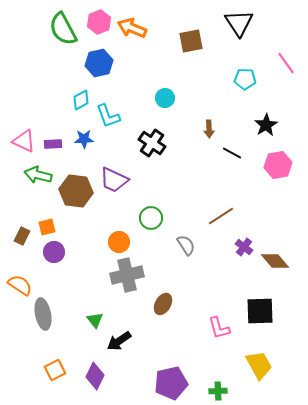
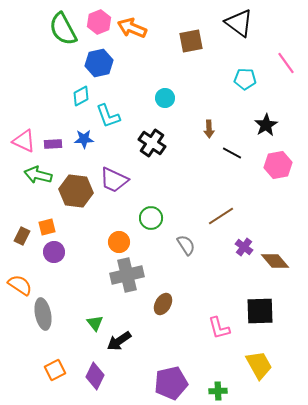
black triangle at (239, 23): rotated 20 degrees counterclockwise
cyan diamond at (81, 100): moved 4 px up
green triangle at (95, 320): moved 3 px down
